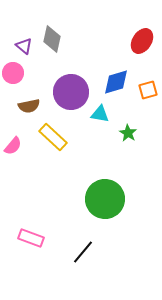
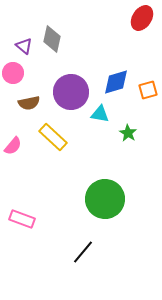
red ellipse: moved 23 px up
brown semicircle: moved 3 px up
pink rectangle: moved 9 px left, 19 px up
